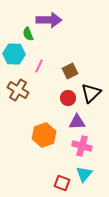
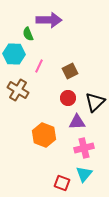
black triangle: moved 4 px right, 9 px down
orange hexagon: rotated 20 degrees counterclockwise
pink cross: moved 2 px right, 2 px down; rotated 30 degrees counterclockwise
